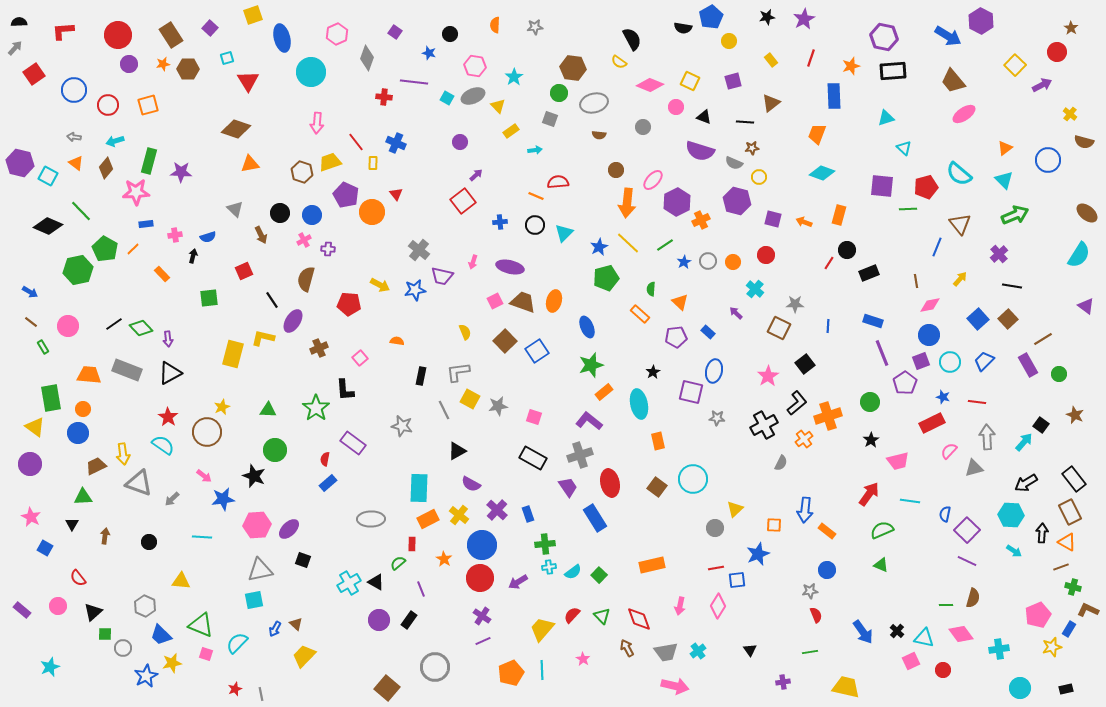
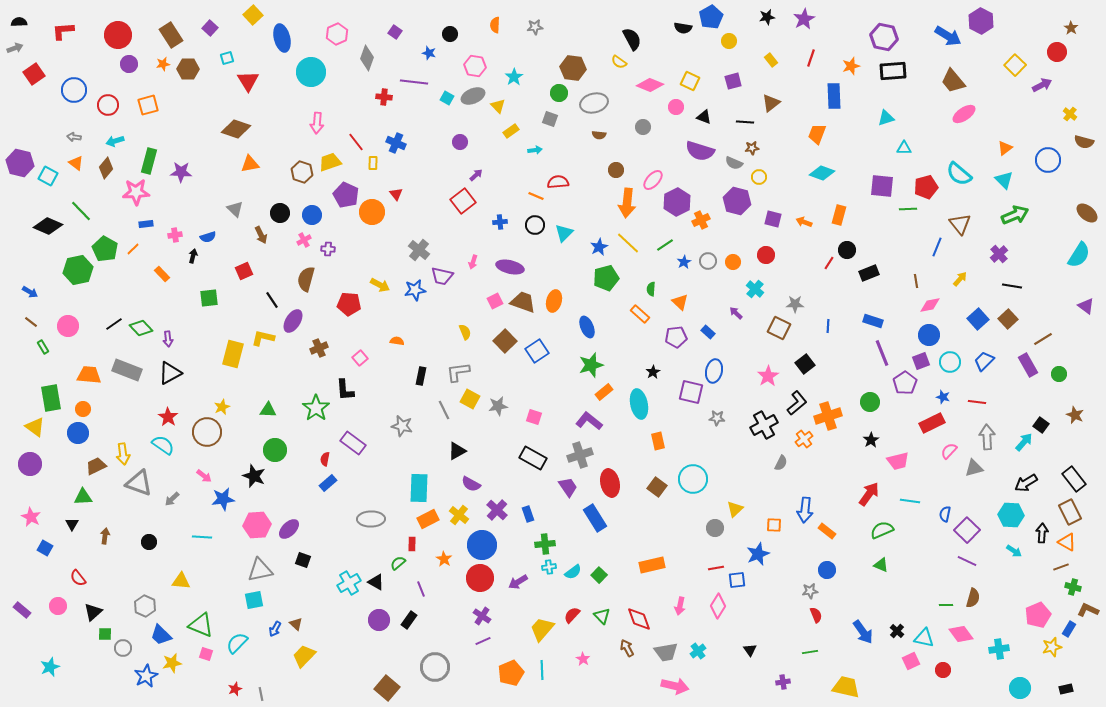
yellow square at (253, 15): rotated 24 degrees counterclockwise
gray arrow at (15, 48): rotated 28 degrees clockwise
cyan triangle at (904, 148): rotated 42 degrees counterclockwise
